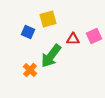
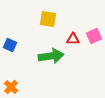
yellow square: rotated 24 degrees clockwise
blue square: moved 18 px left, 13 px down
green arrow: rotated 135 degrees counterclockwise
orange cross: moved 19 px left, 17 px down
